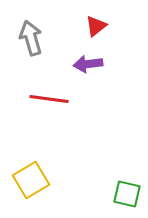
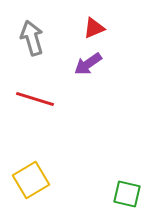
red triangle: moved 2 px left, 2 px down; rotated 15 degrees clockwise
gray arrow: moved 1 px right
purple arrow: rotated 28 degrees counterclockwise
red line: moved 14 px left; rotated 9 degrees clockwise
